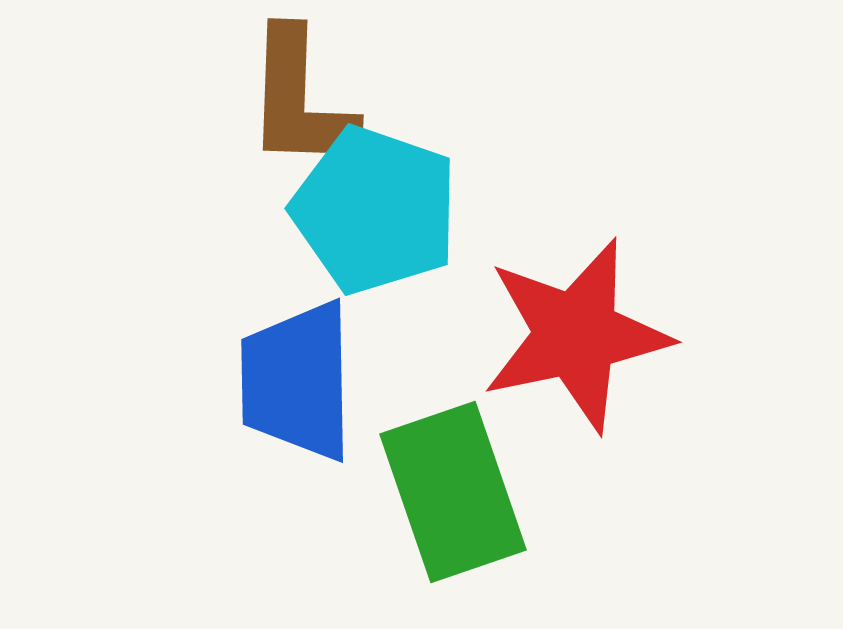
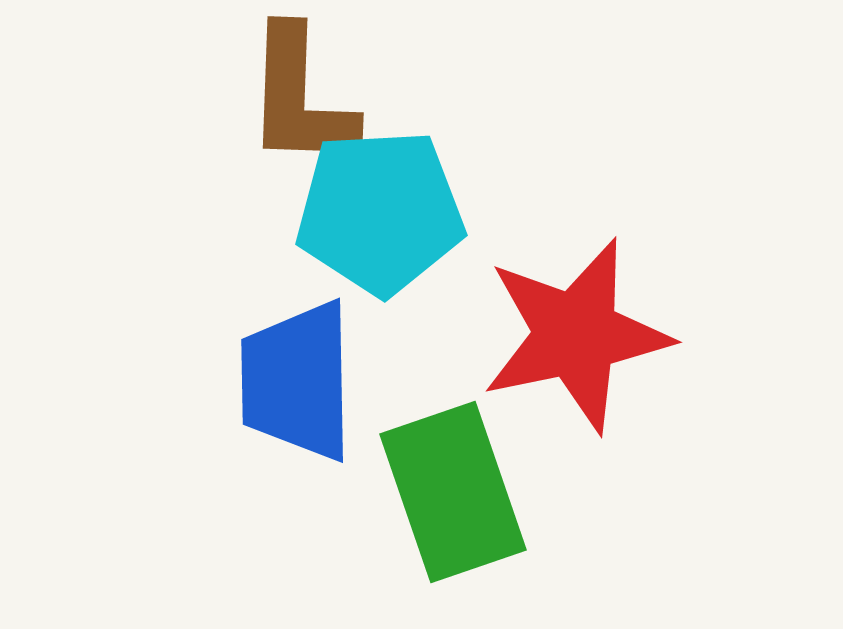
brown L-shape: moved 2 px up
cyan pentagon: moved 5 px right, 2 px down; rotated 22 degrees counterclockwise
